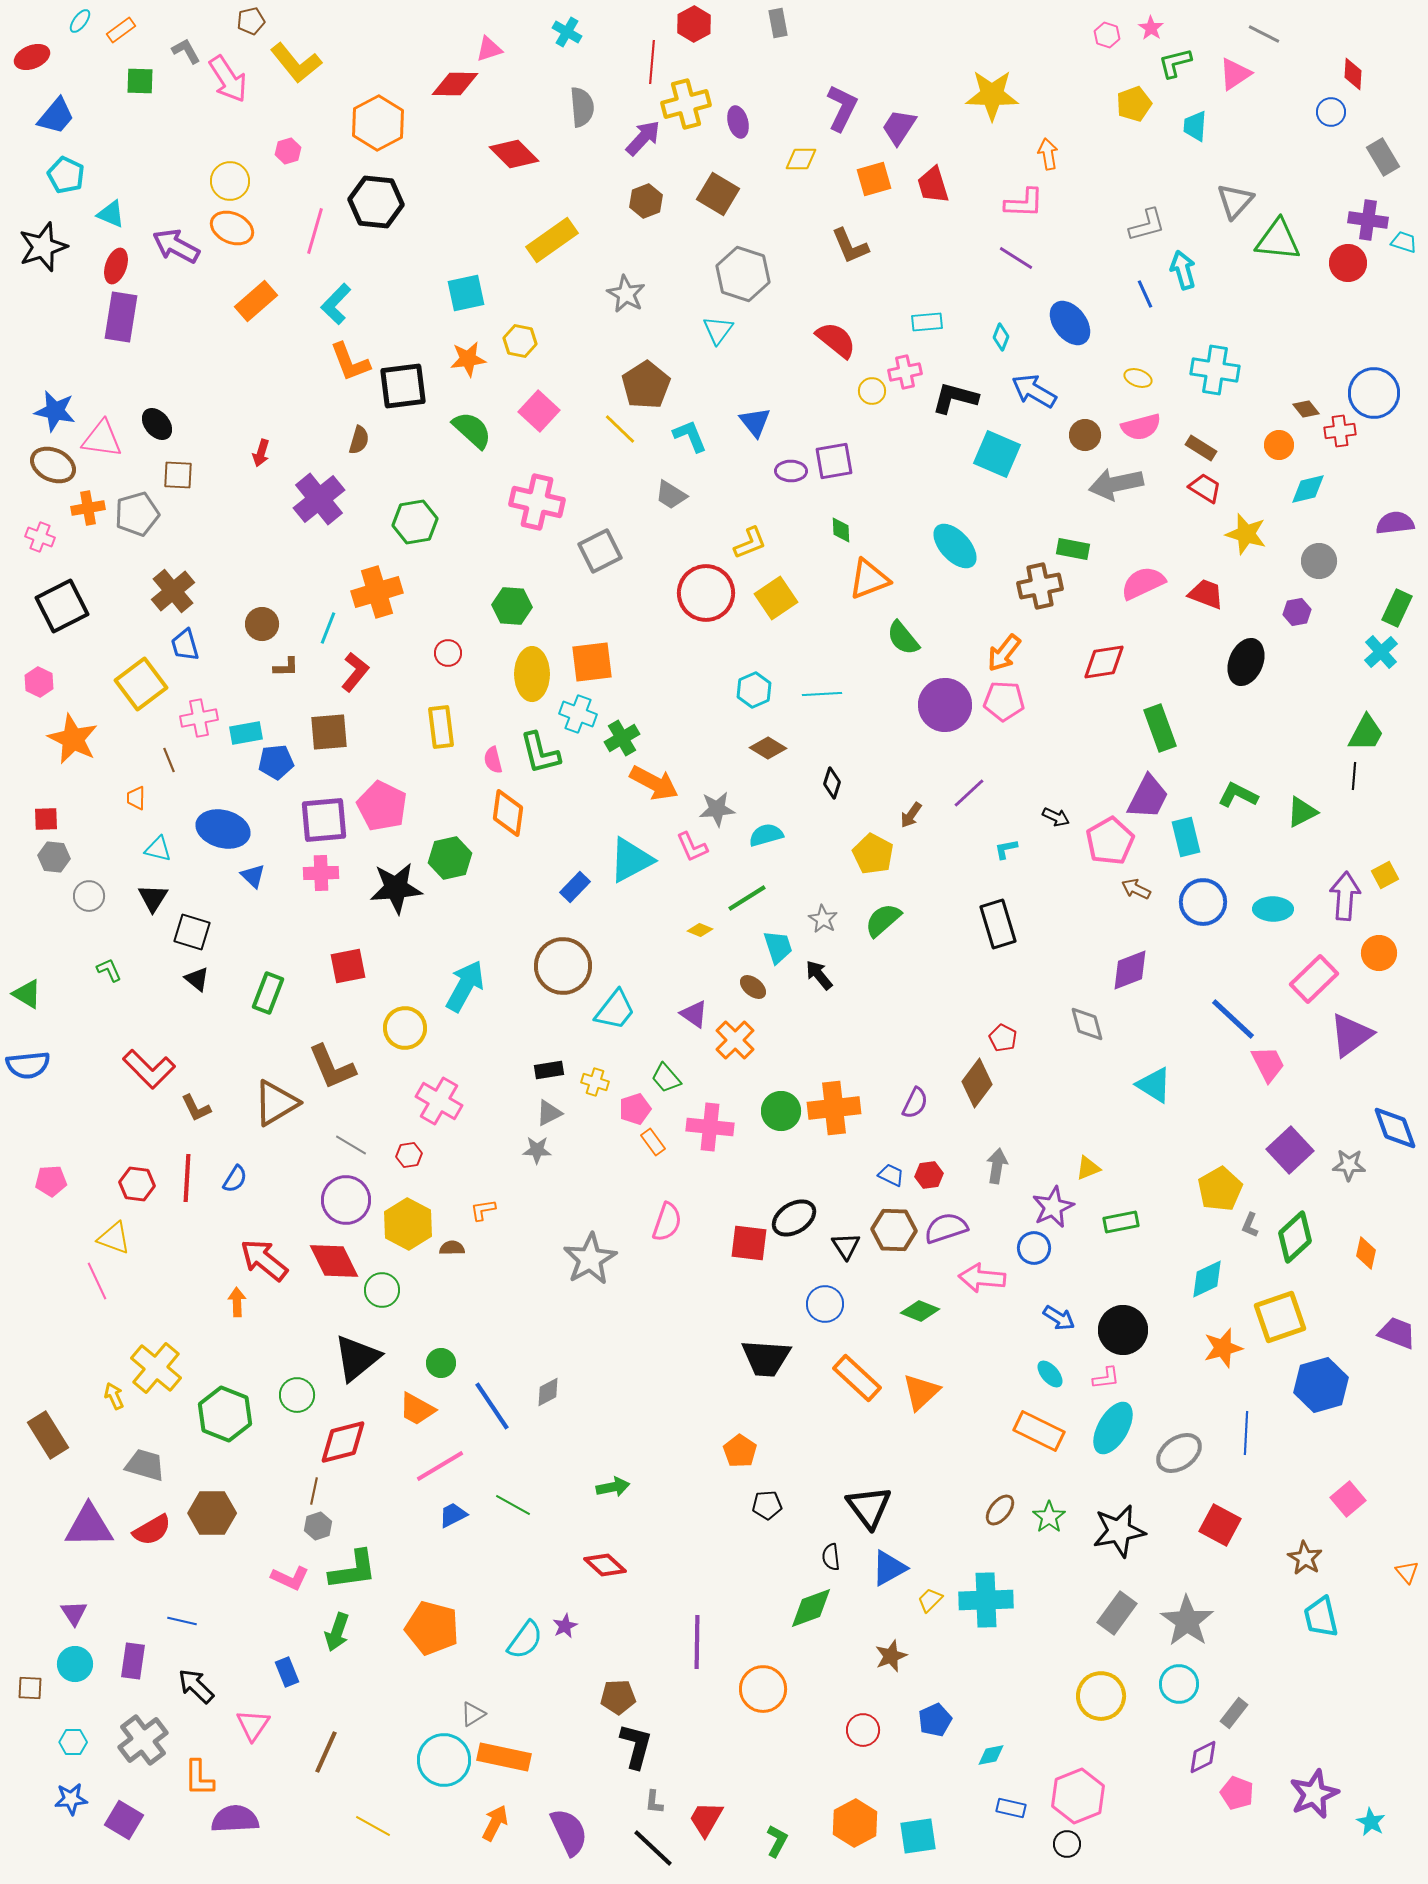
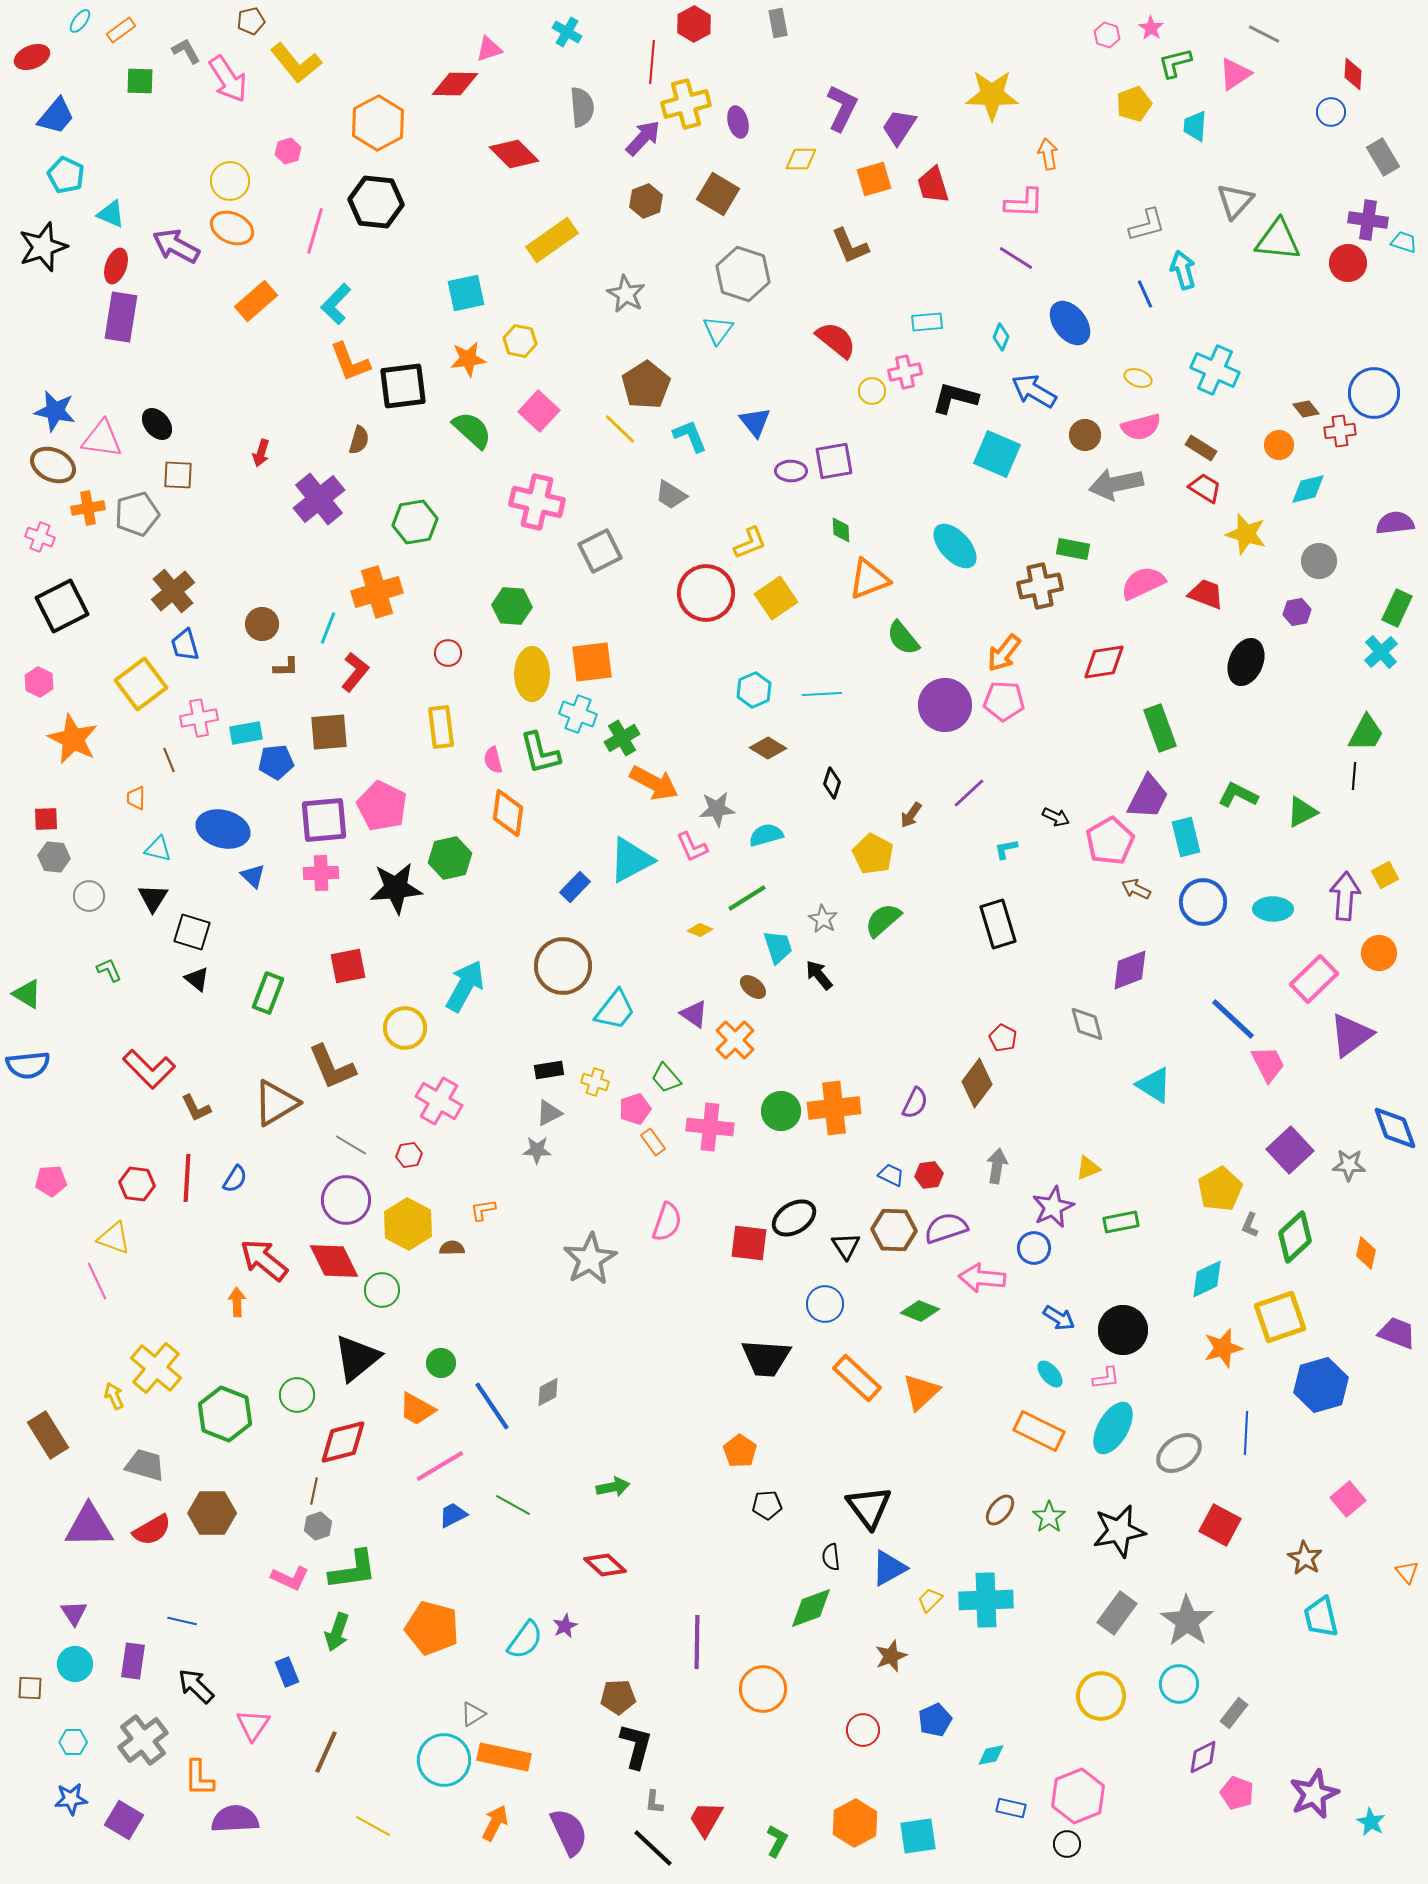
cyan cross at (1215, 370): rotated 15 degrees clockwise
